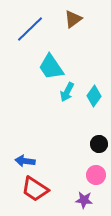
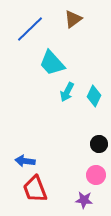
cyan trapezoid: moved 1 px right, 4 px up; rotated 8 degrees counterclockwise
cyan diamond: rotated 10 degrees counterclockwise
red trapezoid: rotated 36 degrees clockwise
